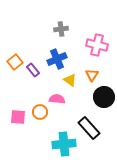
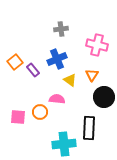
black rectangle: rotated 45 degrees clockwise
